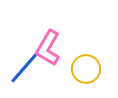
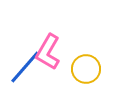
pink L-shape: moved 4 px down
